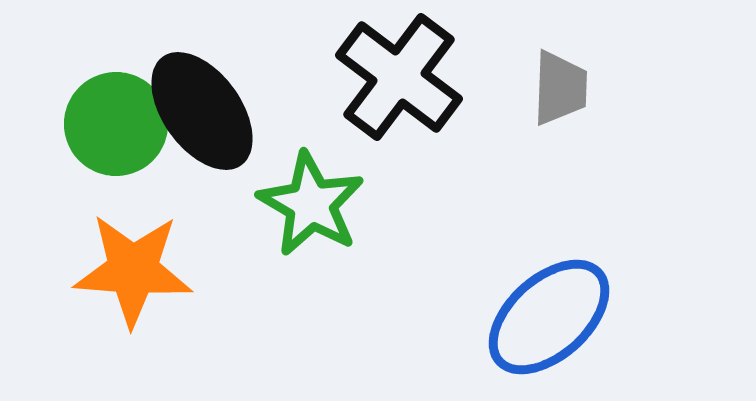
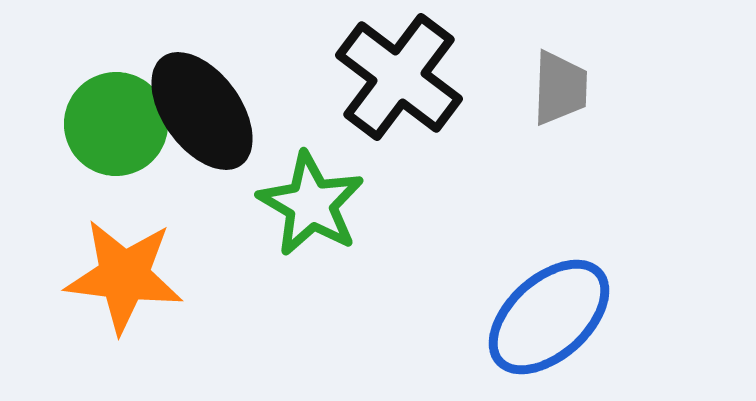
orange star: moved 9 px left, 6 px down; rotated 3 degrees clockwise
